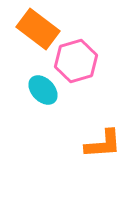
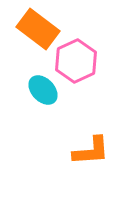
pink hexagon: rotated 9 degrees counterclockwise
orange L-shape: moved 12 px left, 7 px down
